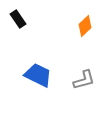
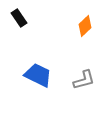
black rectangle: moved 1 px right, 1 px up
